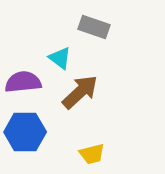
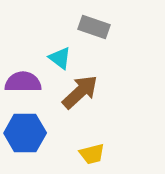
purple semicircle: rotated 6 degrees clockwise
blue hexagon: moved 1 px down
